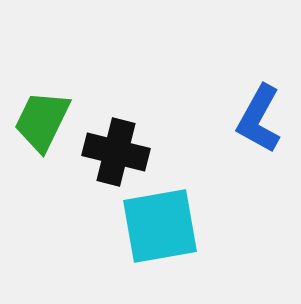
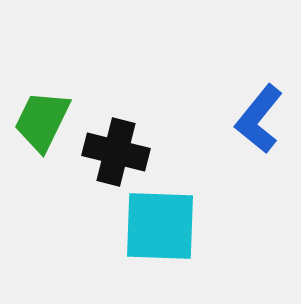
blue L-shape: rotated 10 degrees clockwise
cyan square: rotated 12 degrees clockwise
